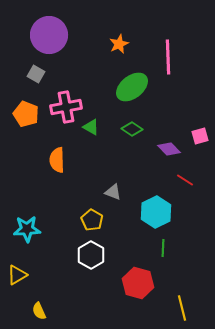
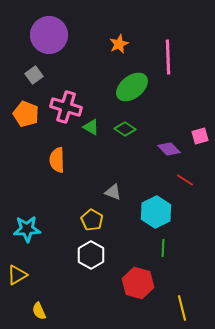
gray square: moved 2 px left, 1 px down; rotated 24 degrees clockwise
pink cross: rotated 28 degrees clockwise
green diamond: moved 7 px left
